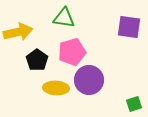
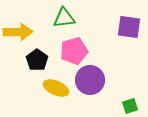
green triangle: rotated 15 degrees counterclockwise
yellow arrow: rotated 12 degrees clockwise
pink pentagon: moved 2 px right, 1 px up
purple circle: moved 1 px right
yellow ellipse: rotated 20 degrees clockwise
green square: moved 4 px left, 2 px down
